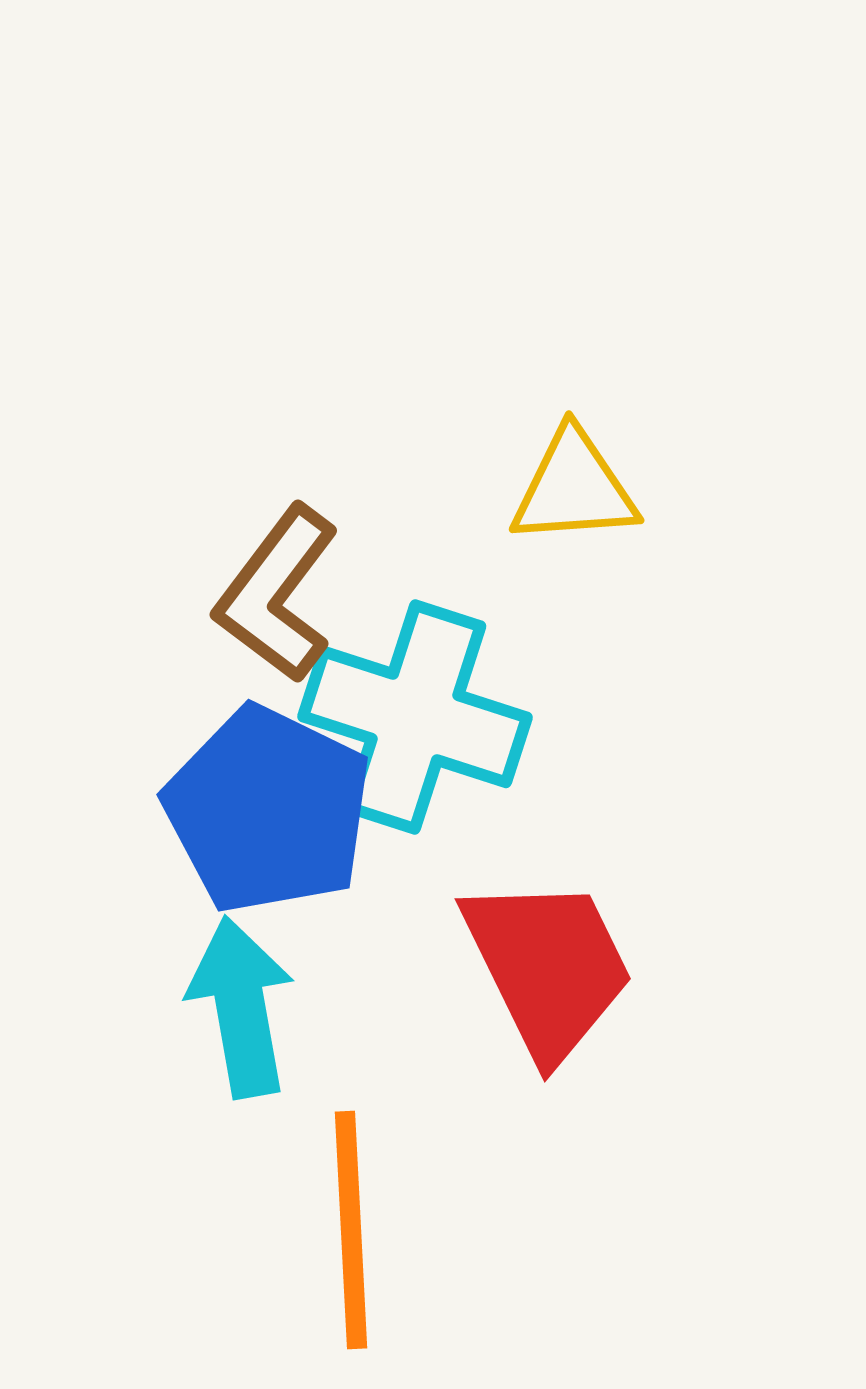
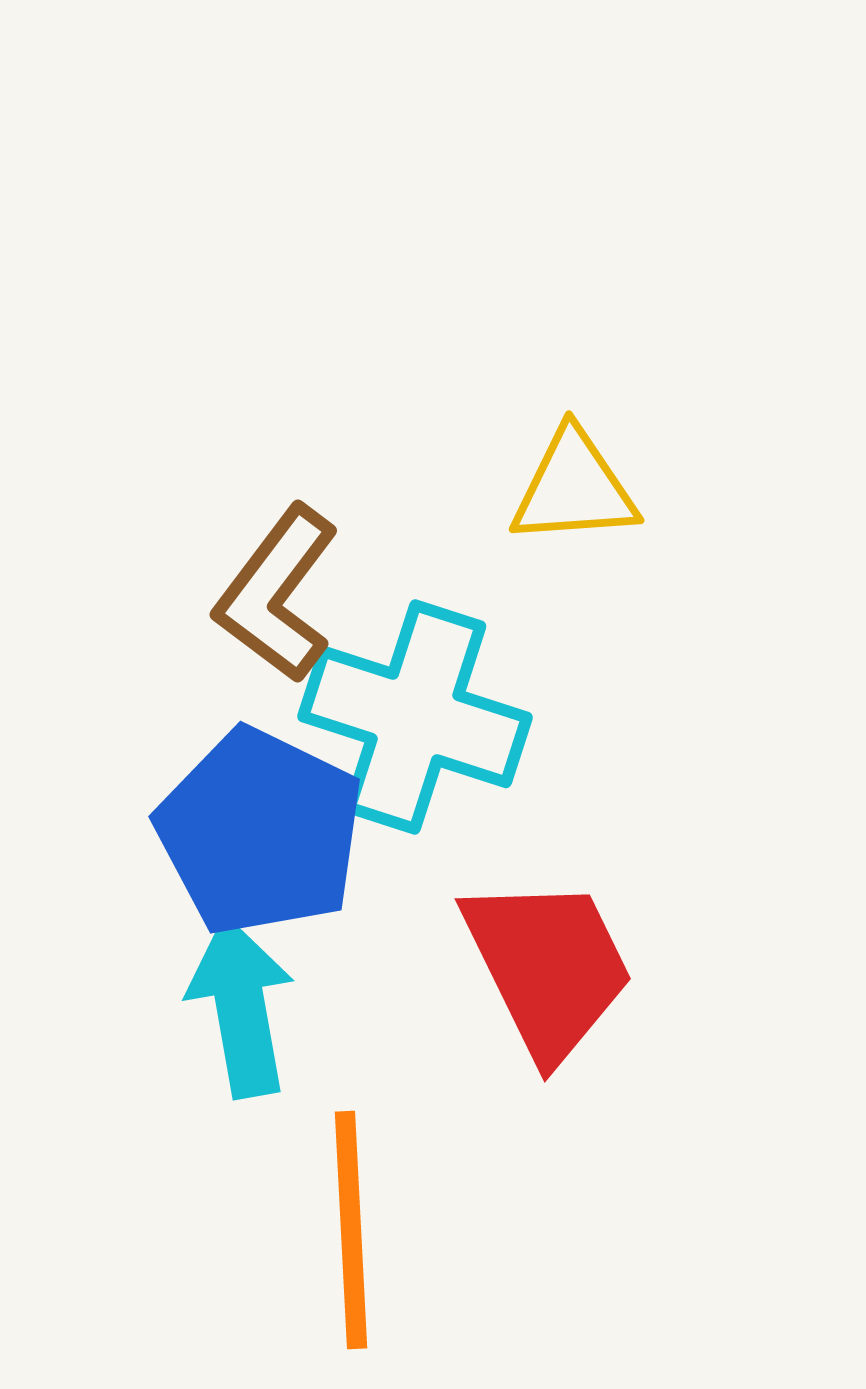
blue pentagon: moved 8 px left, 22 px down
